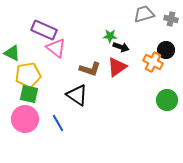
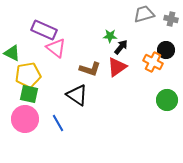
black arrow: rotated 70 degrees counterclockwise
